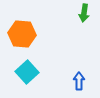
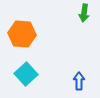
cyan square: moved 1 px left, 2 px down
